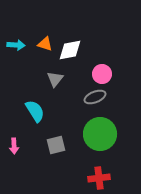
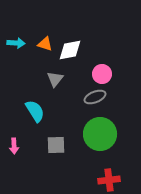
cyan arrow: moved 2 px up
gray square: rotated 12 degrees clockwise
red cross: moved 10 px right, 2 px down
